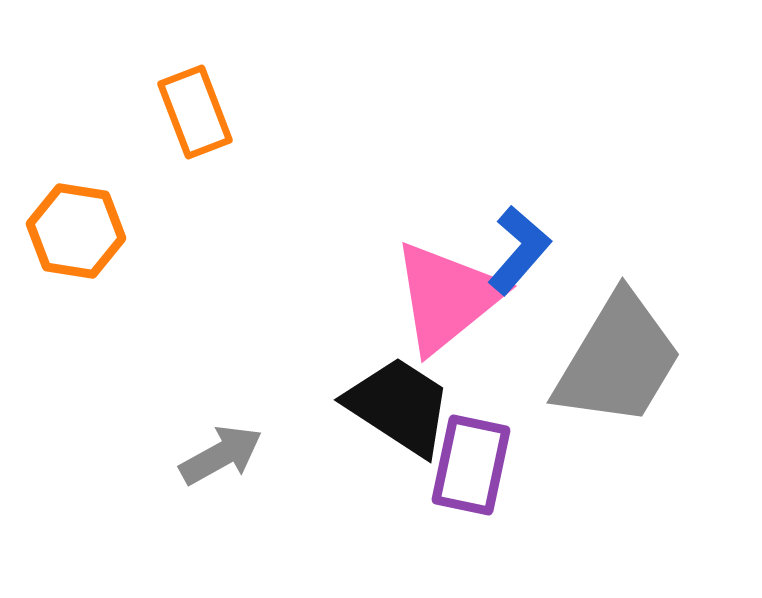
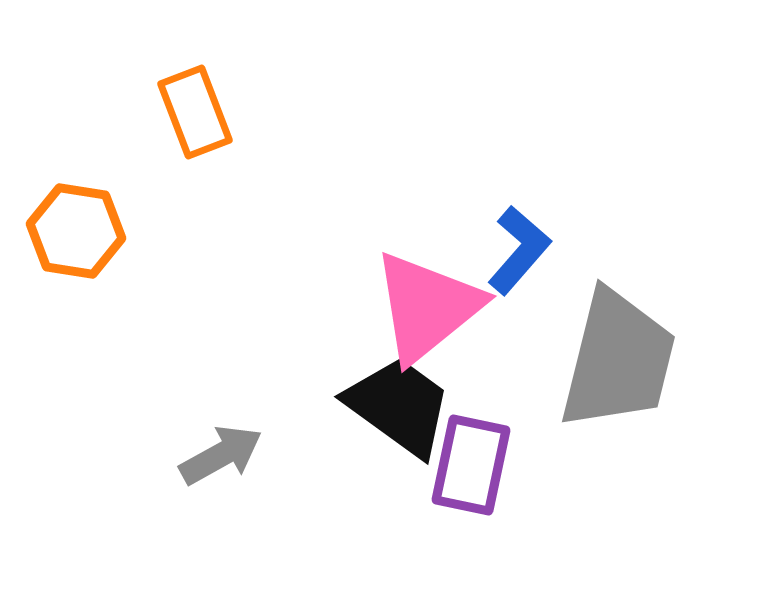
pink triangle: moved 20 px left, 10 px down
gray trapezoid: rotated 17 degrees counterclockwise
black trapezoid: rotated 3 degrees clockwise
